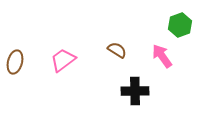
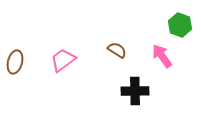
green hexagon: rotated 20 degrees counterclockwise
